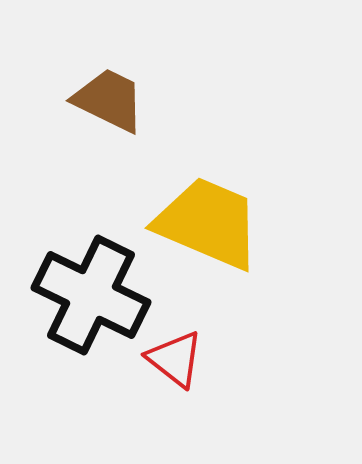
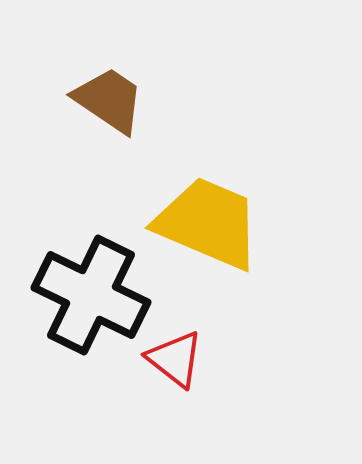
brown trapezoid: rotated 8 degrees clockwise
